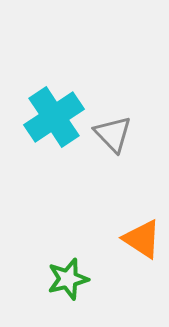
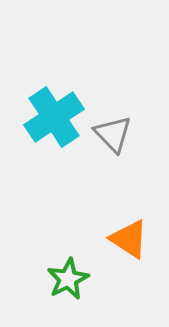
orange triangle: moved 13 px left
green star: rotated 12 degrees counterclockwise
